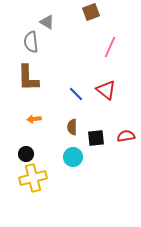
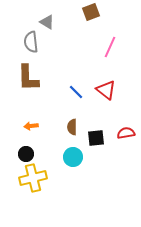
blue line: moved 2 px up
orange arrow: moved 3 px left, 7 px down
red semicircle: moved 3 px up
